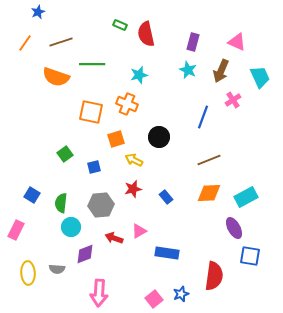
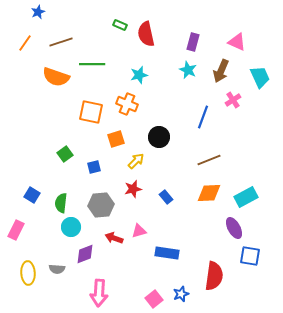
yellow arrow at (134, 160): moved 2 px right, 1 px down; rotated 108 degrees clockwise
pink triangle at (139, 231): rotated 14 degrees clockwise
